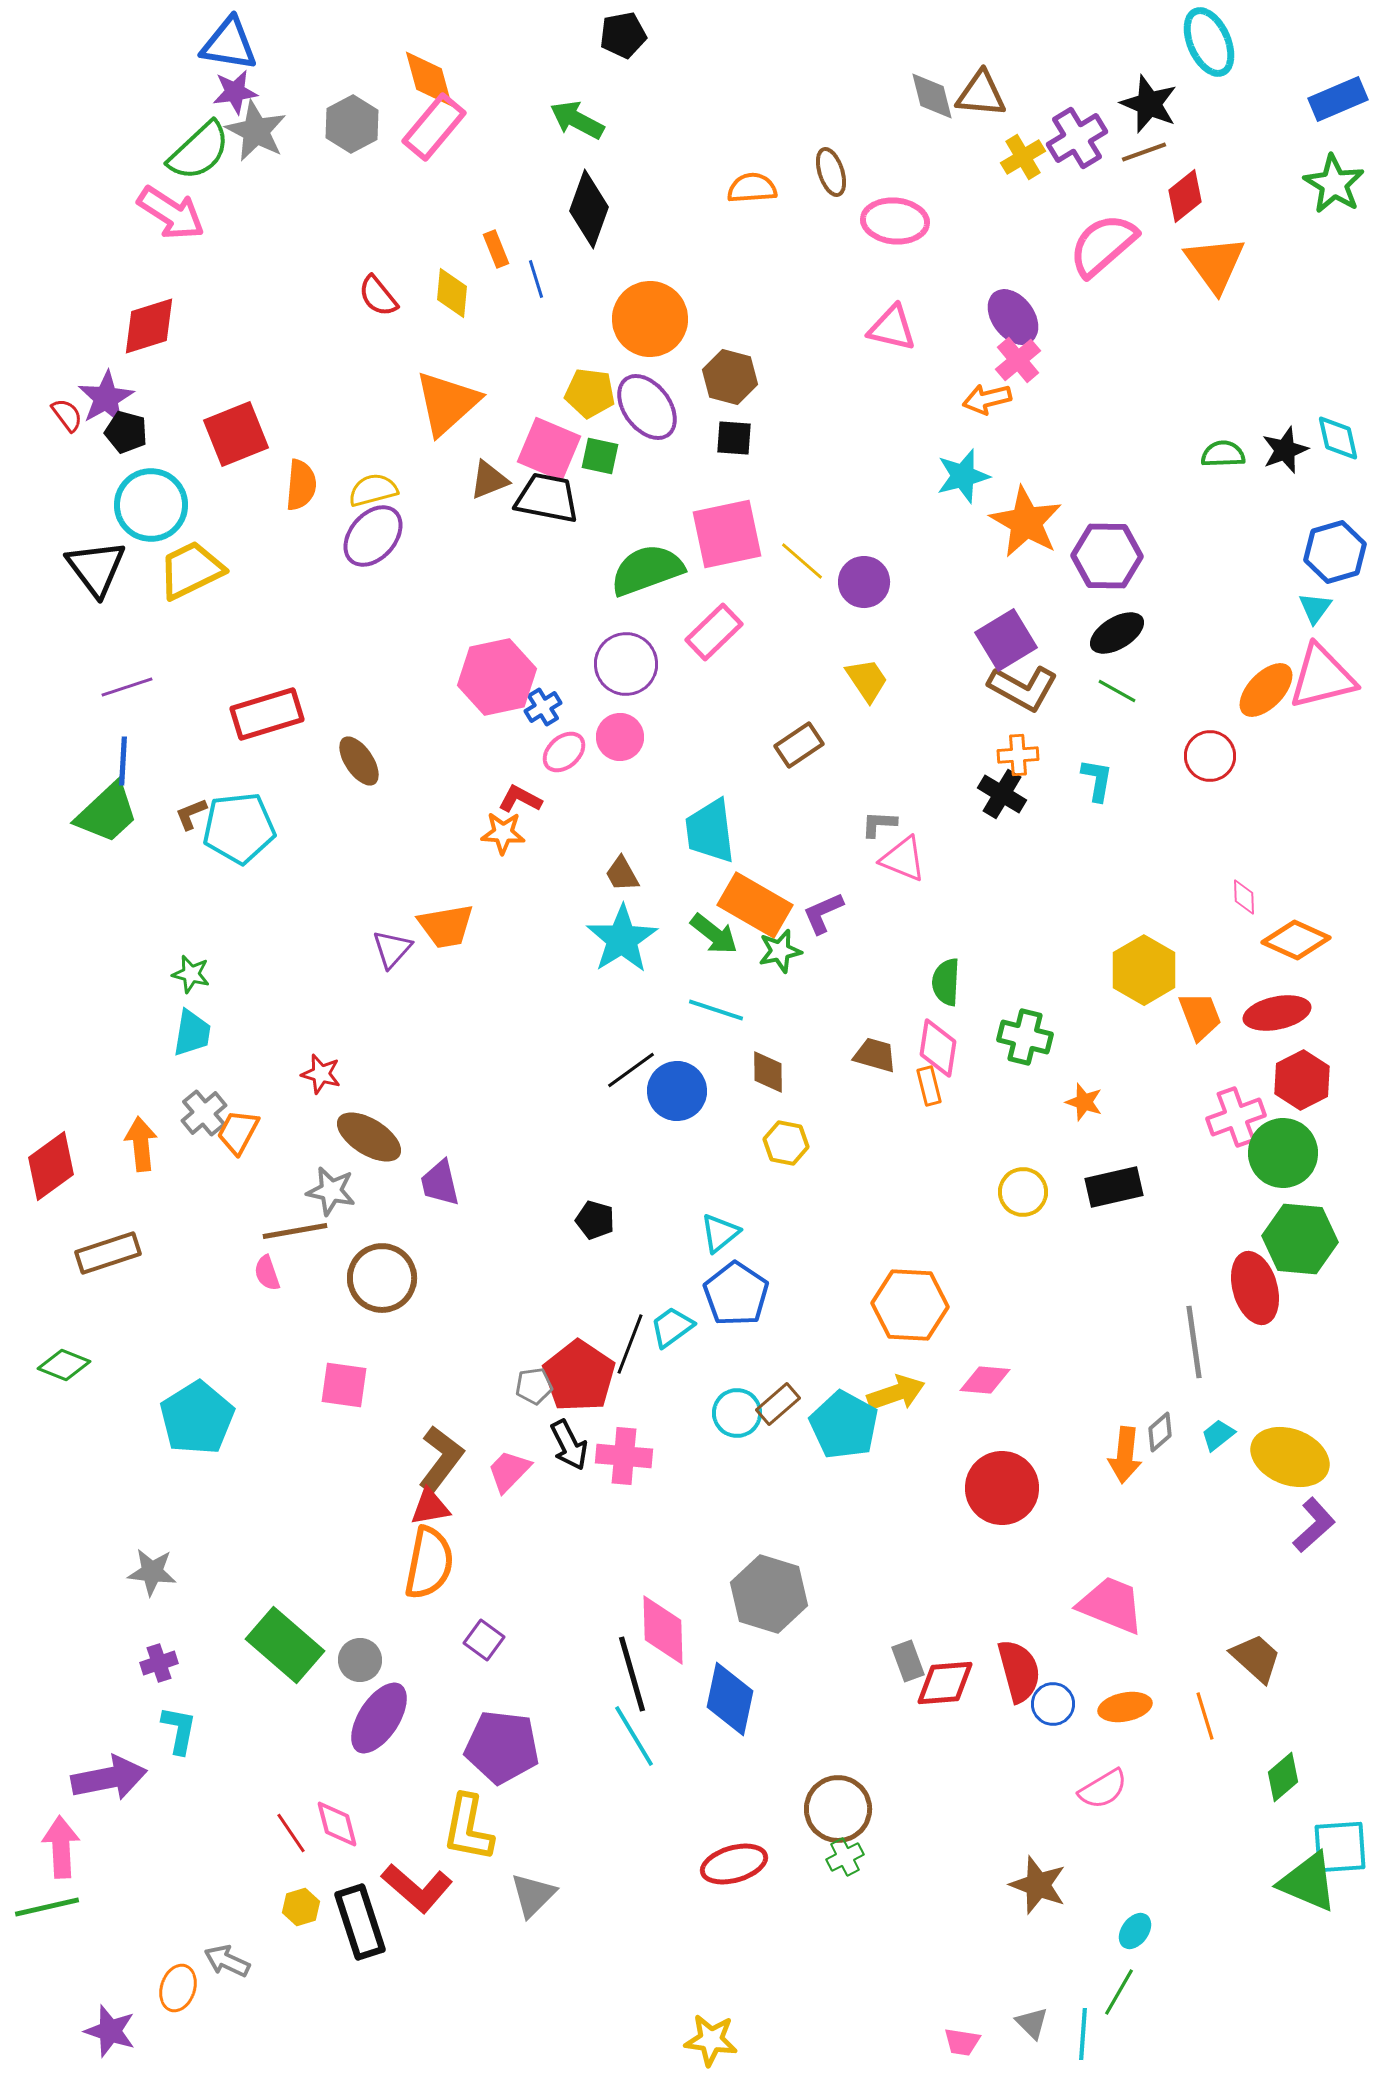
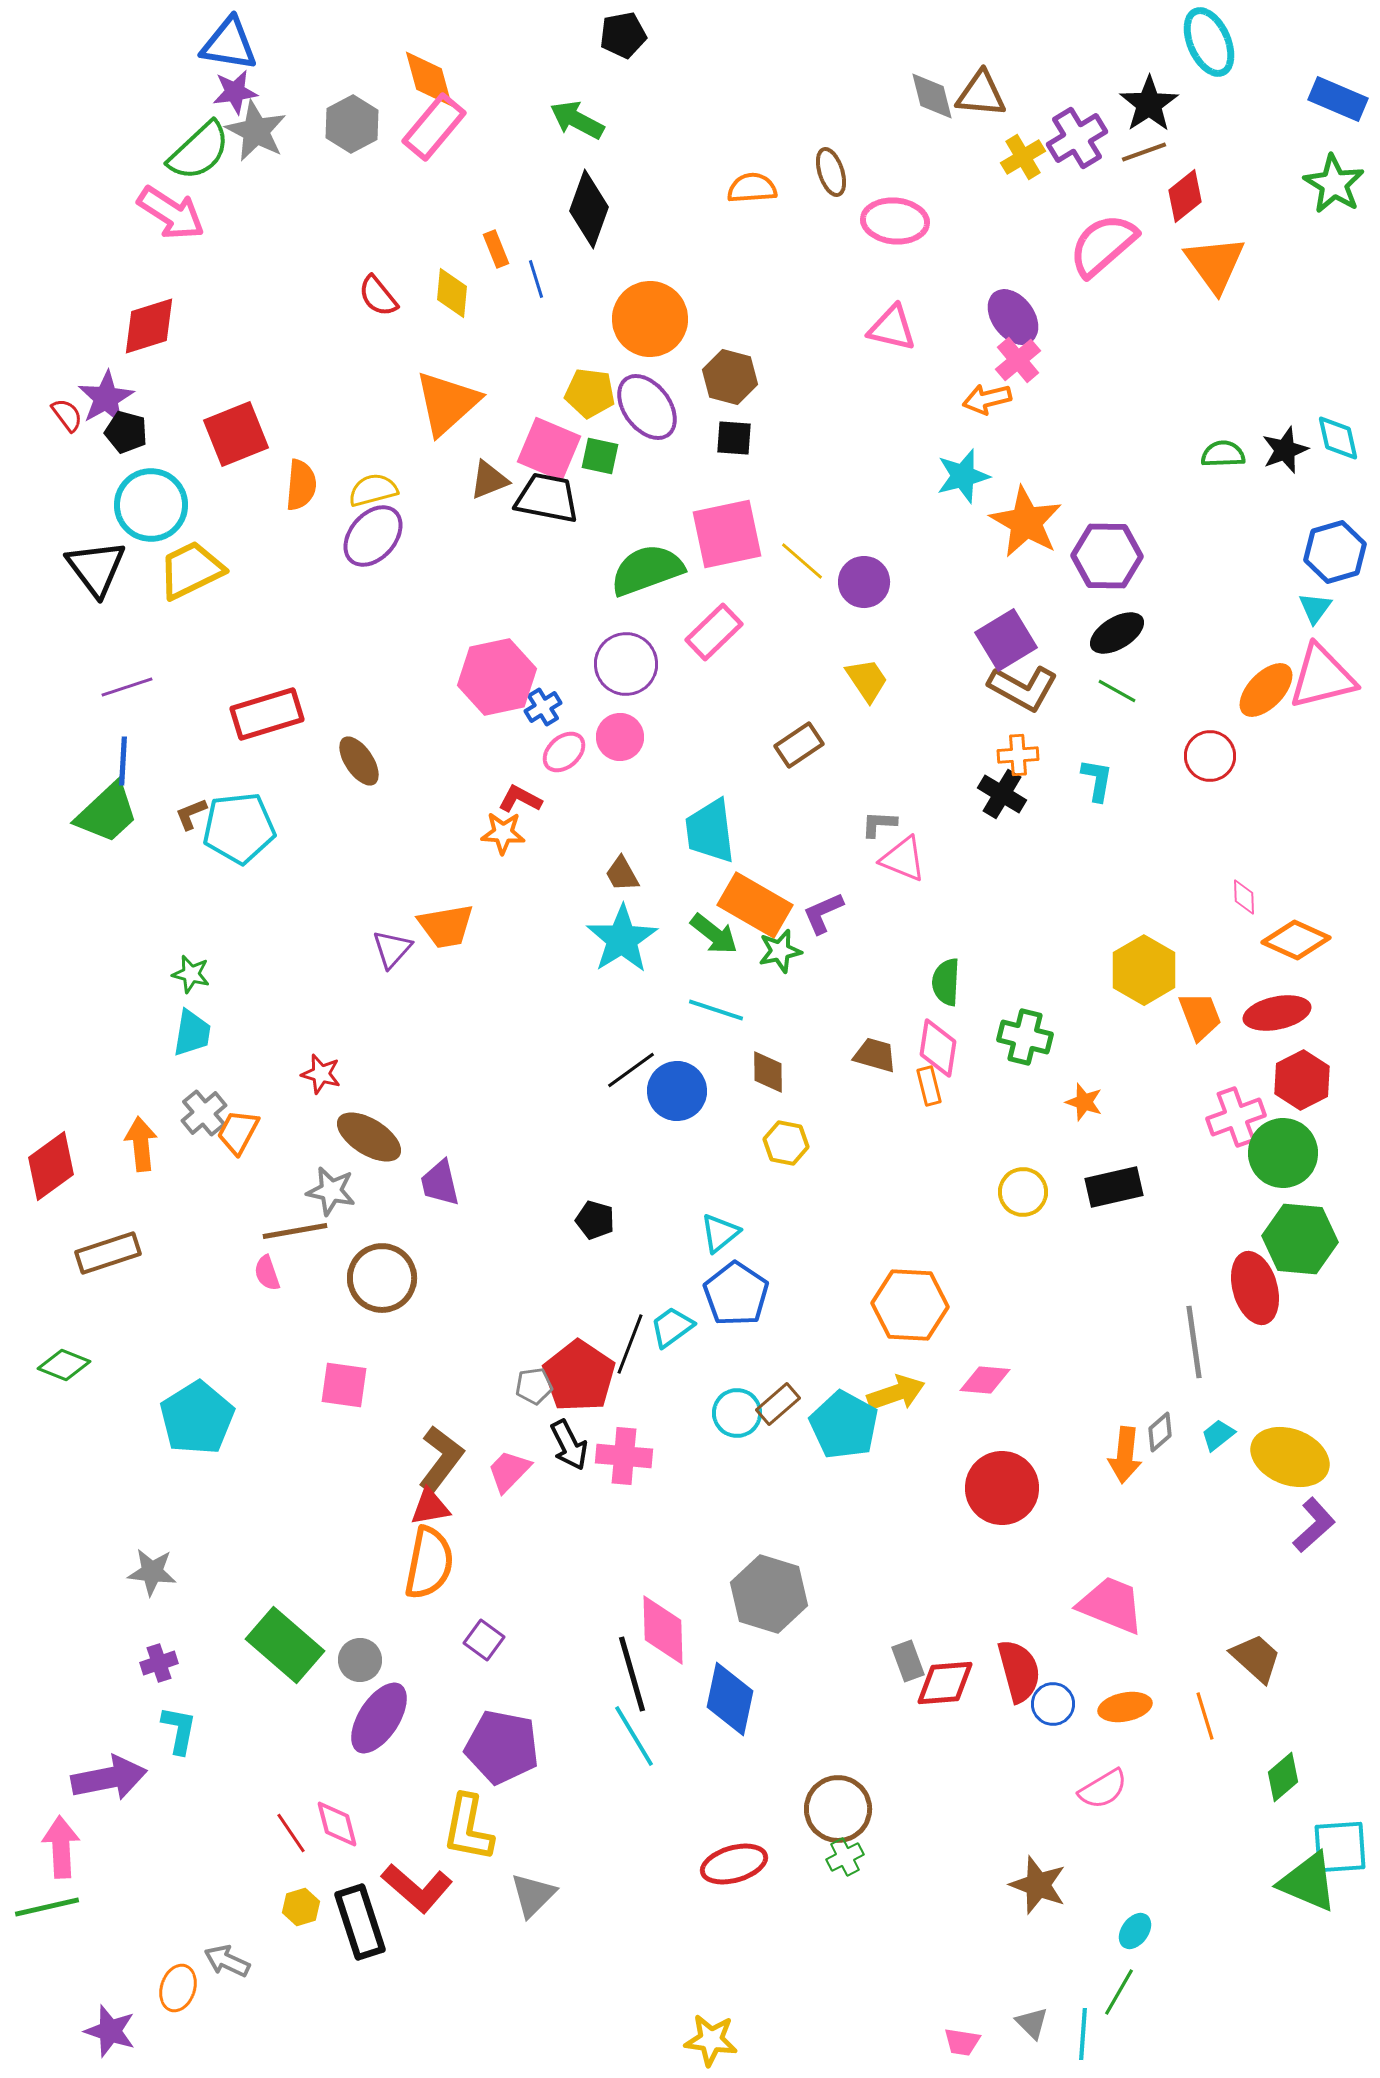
blue rectangle at (1338, 99): rotated 46 degrees clockwise
black star at (1149, 104): rotated 16 degrees clockwise
purple pentagon at (502, 1747): rotated 4 degrees clockwise
